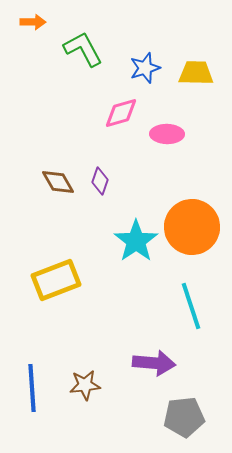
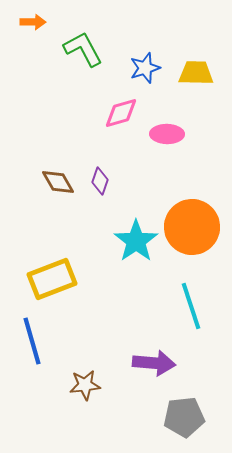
yellow rectangle: moved 4 px left, 1 px up
blue line: moved 47 px up; rotated 12 degrees counterclockwise
